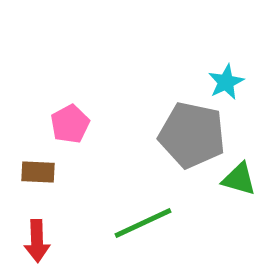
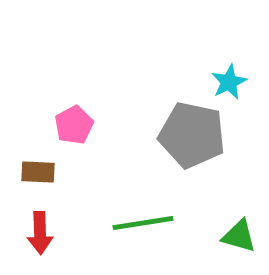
cyan star: moved 3 px right
pink pentagon: moved 4 px right, 1 px down
green triangle: moved 57 px down
green line: rotated 16 degrees clockwise
red arrow: moved 3 px right, 8 px up
